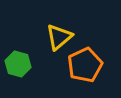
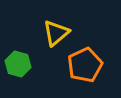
yellow triangle: moved 3 px left, 4 px up
